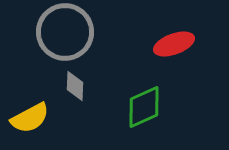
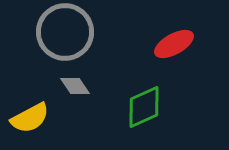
red ellipse: rotated 9 degrees counterclockwise
gray diamond: rotated 36 degrees counterclockwise
